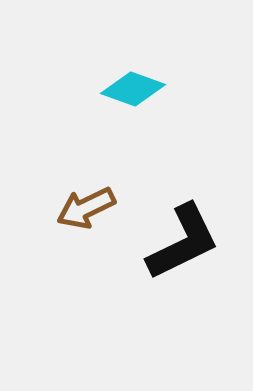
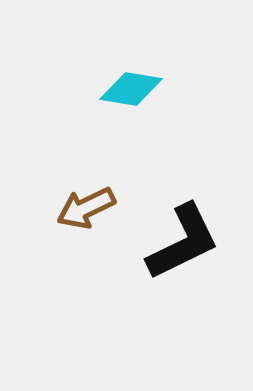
cyan diamond: moved 2 px left; rotated 10 degrees counterclockwise
